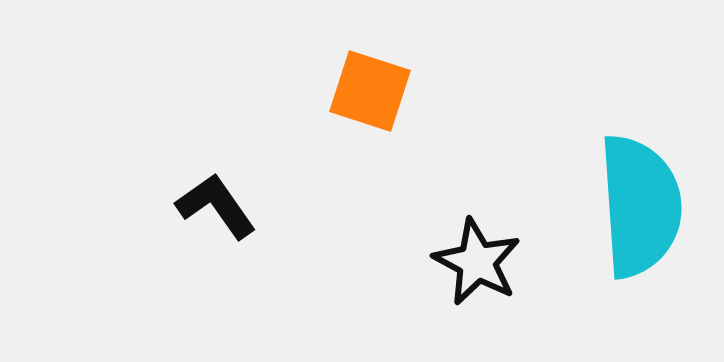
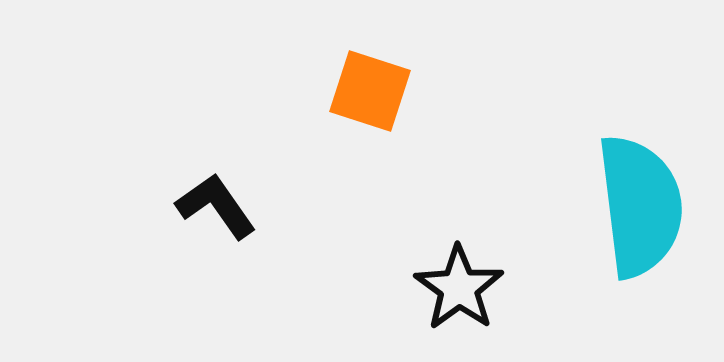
cyan semicircle: rotated 3 degrees counterclockwise
black star: moved 18 px left, 26 px down; rotated 8 degrees clockwise
